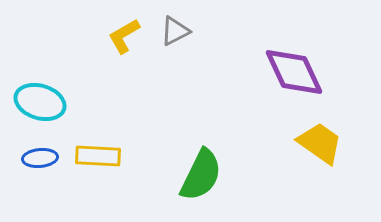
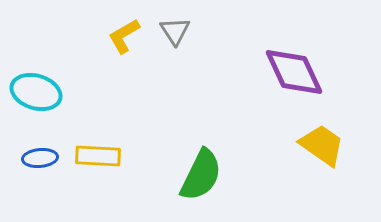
gray triangle: rotated 36 degrees counterclockwise
cyan ellipse: moved 4 px left, 10 px up
yellow trapezoid: moved 2 px right, 2 px down
